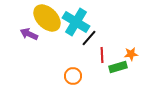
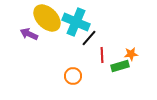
cyan cross: rotated 8 degrees counterclockwise
green rectangle: moved 2 px right, 1 px up
